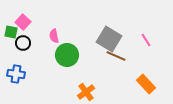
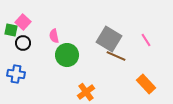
green square: moved 2 px up
